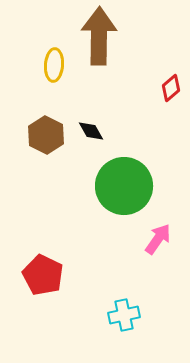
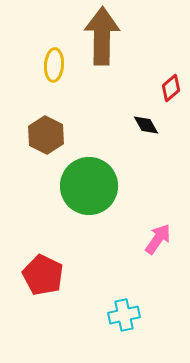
brown arrow: moved 3 px right
black diamond: moved 55 px right, 6 px up
green circle: moved 35 px left
